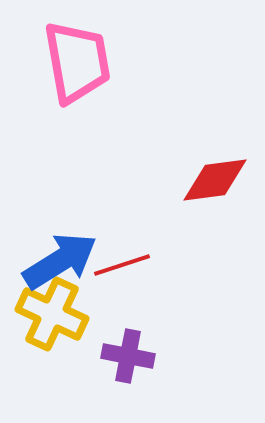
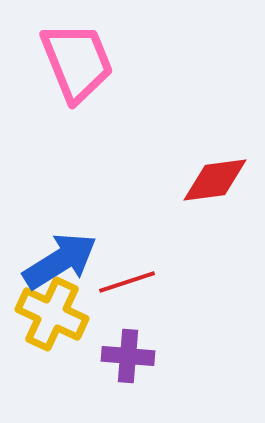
pink trapezoid: rotated 12 degrees counterclockwise
red line: moved 5 px right, 17 px down
purple cross: rotated 6 degrees counterclockwise
